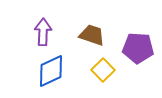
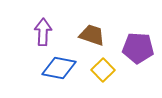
blue diamond: moved 8 px right, 3 px up; rotated 36 degrees clockwise
